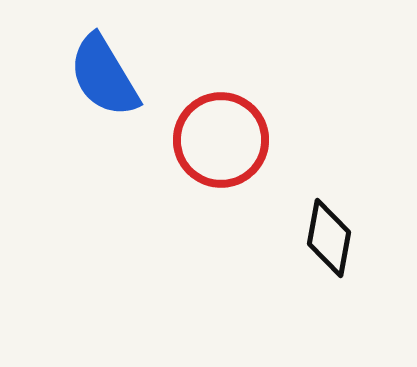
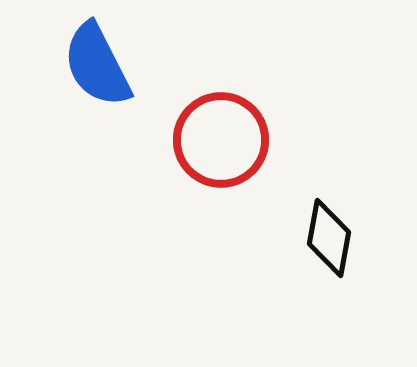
blue semicircle: moved 7 px left, 11 px up; rotated 4 degrees clockwise
